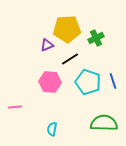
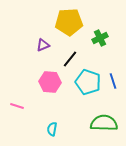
yellow pentagon: moved 2 px right, 7 px up
green cross: moved 4 px right
purple triangle: moved 4 px left
black line: rotated 18 degrees counterclockwise
pink line: moved 2 px right, 1 px up; rotated 24 degrees clockwise
